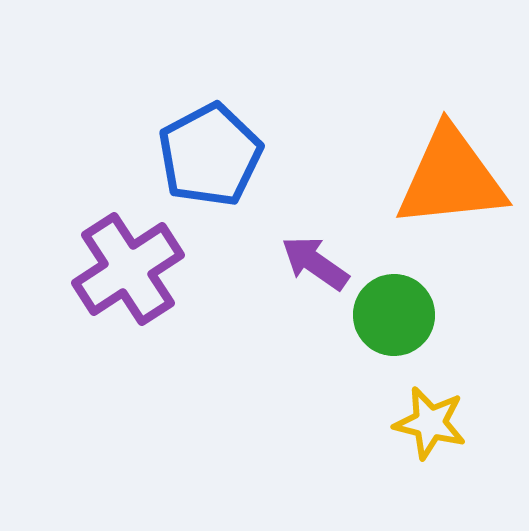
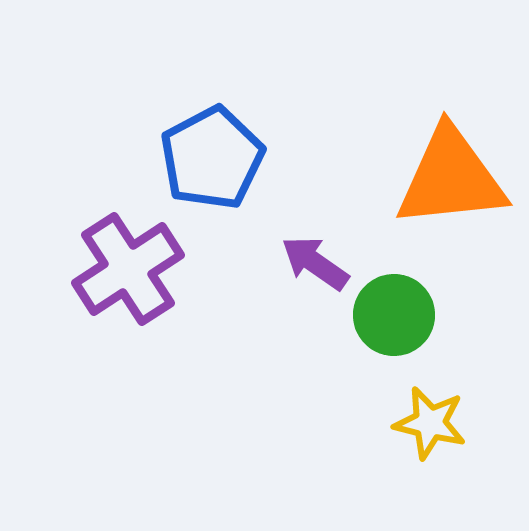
blue pentagon: moved 2 px right, 3 px down
